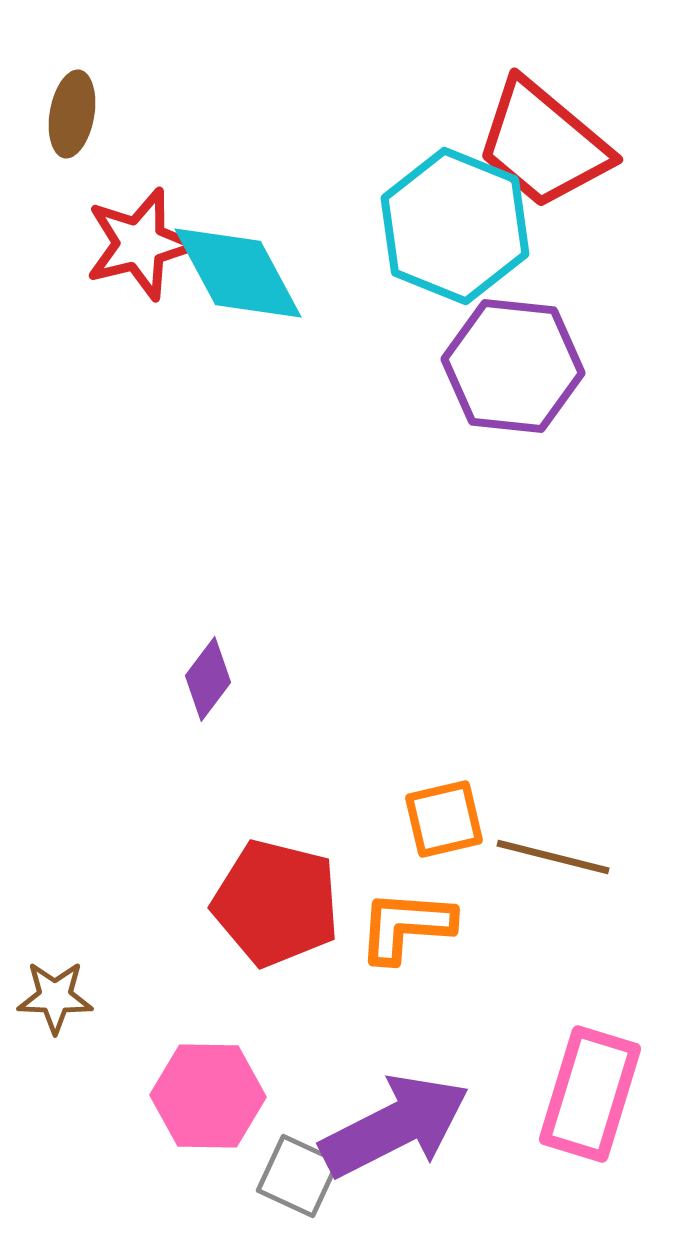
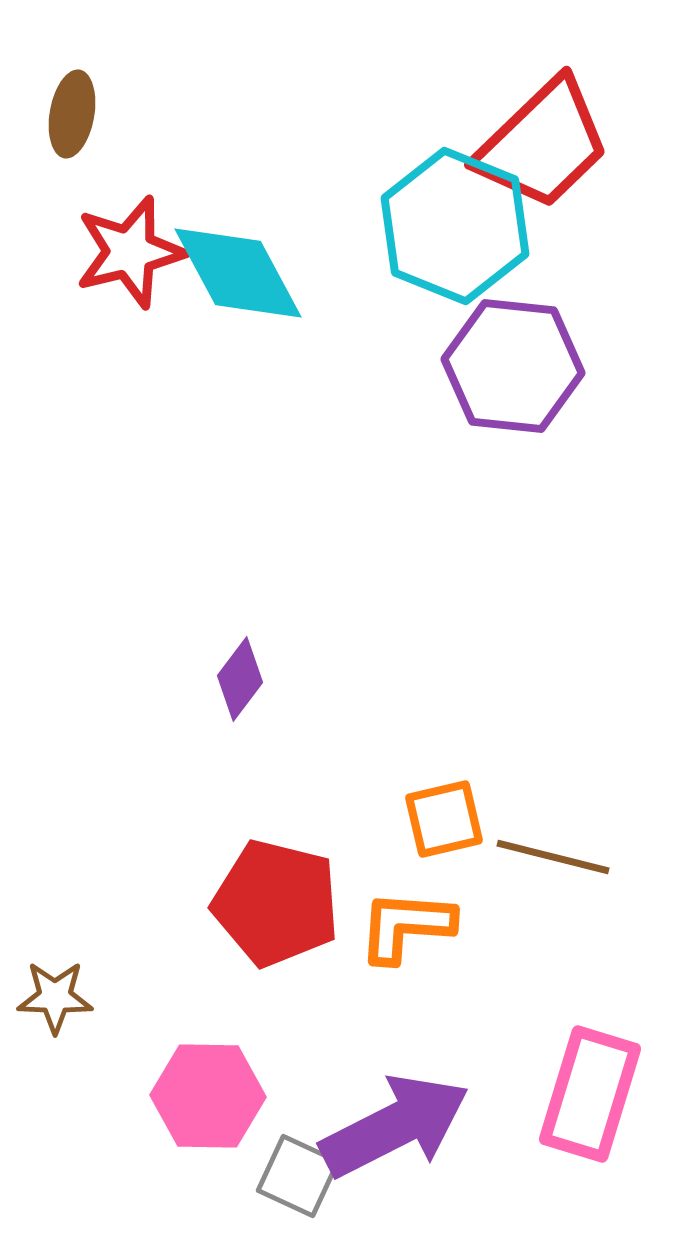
red trapezoid: rotated 84 degrees counterclockwise
red star: moved 10 px left, 8 px down
purple diamond: moved 32 px right
